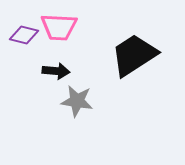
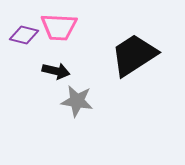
black arrow: rotated 8 degrees clockwise
